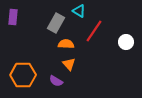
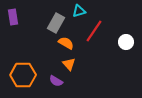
cyan triangle: rotated 48 degrees counterclockwise
purple rectangle: rotated 14 degrees counterclockwise
orange semicircle: moved 1 px up; rotated 28 degrees clockwise
